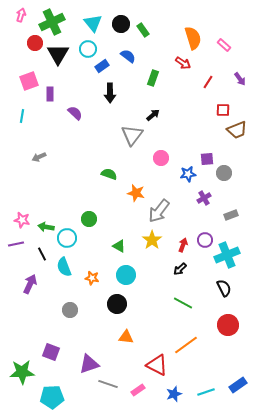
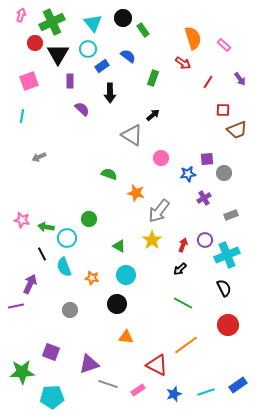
black circle at (121, 24): moved 2 px right, 6 px up
purple rectangle at (50, 94): moved 20 px right, 13 px up
purple semicircle at (75, 113): moved 7 px right, 4 px up
gray triangle at (132, 135): rotated 35 degrees counterclockwise
purple line at (16, 244): moved 62 px down
